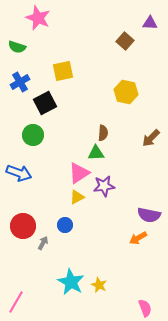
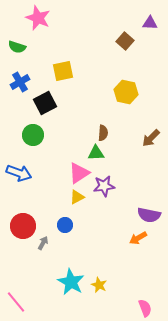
pink line: rotated 70 degrees counterclockwise
